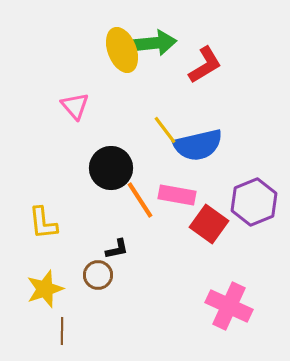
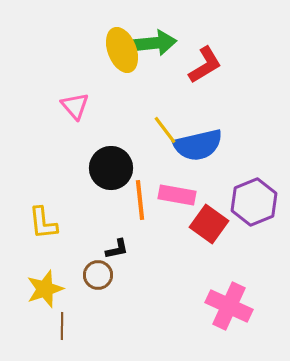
orange line: rotated 27 degrees clockwise
brown line: moved 5 px up
